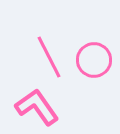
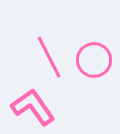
pink L-shape: moved 4 px left
